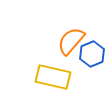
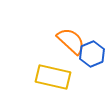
orange semicircle: rotated 92 degrees clockwise
